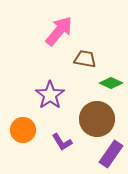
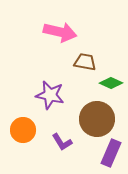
pink arrow: moved 1 px right, 1 px down; rotated 64 degrees clockwise
brown trapezoid: moved 3 px down
purple star: rotated 24 degrees counterclockwise
purple rectangle: moved 1 px up; rotated 12 degrees counterclockwise
